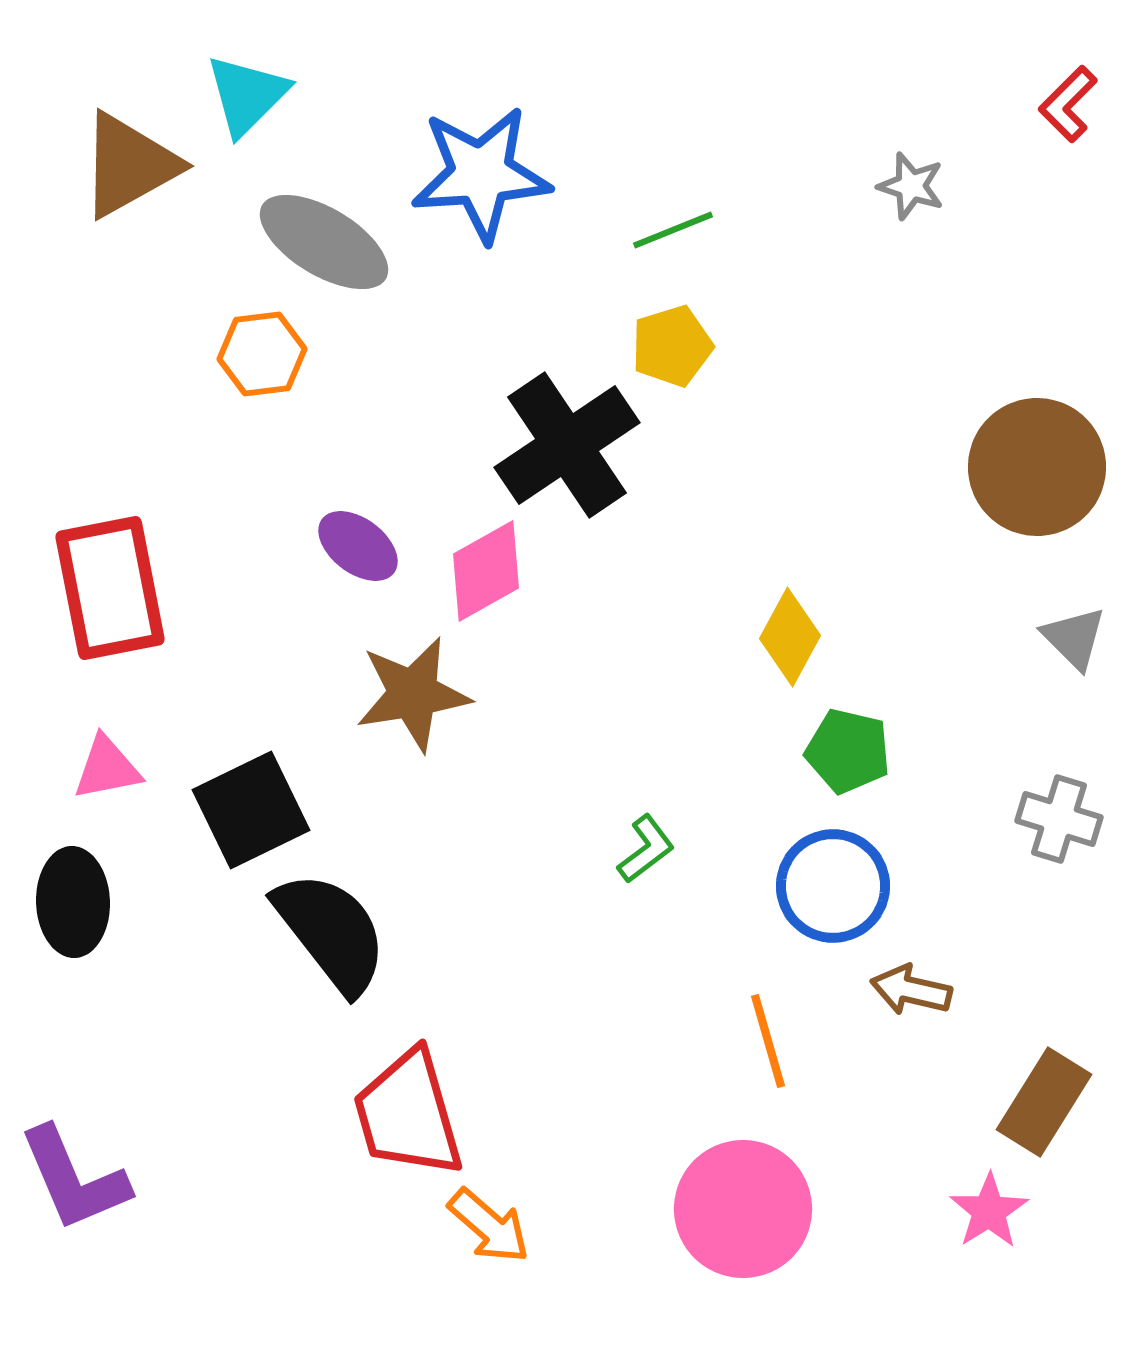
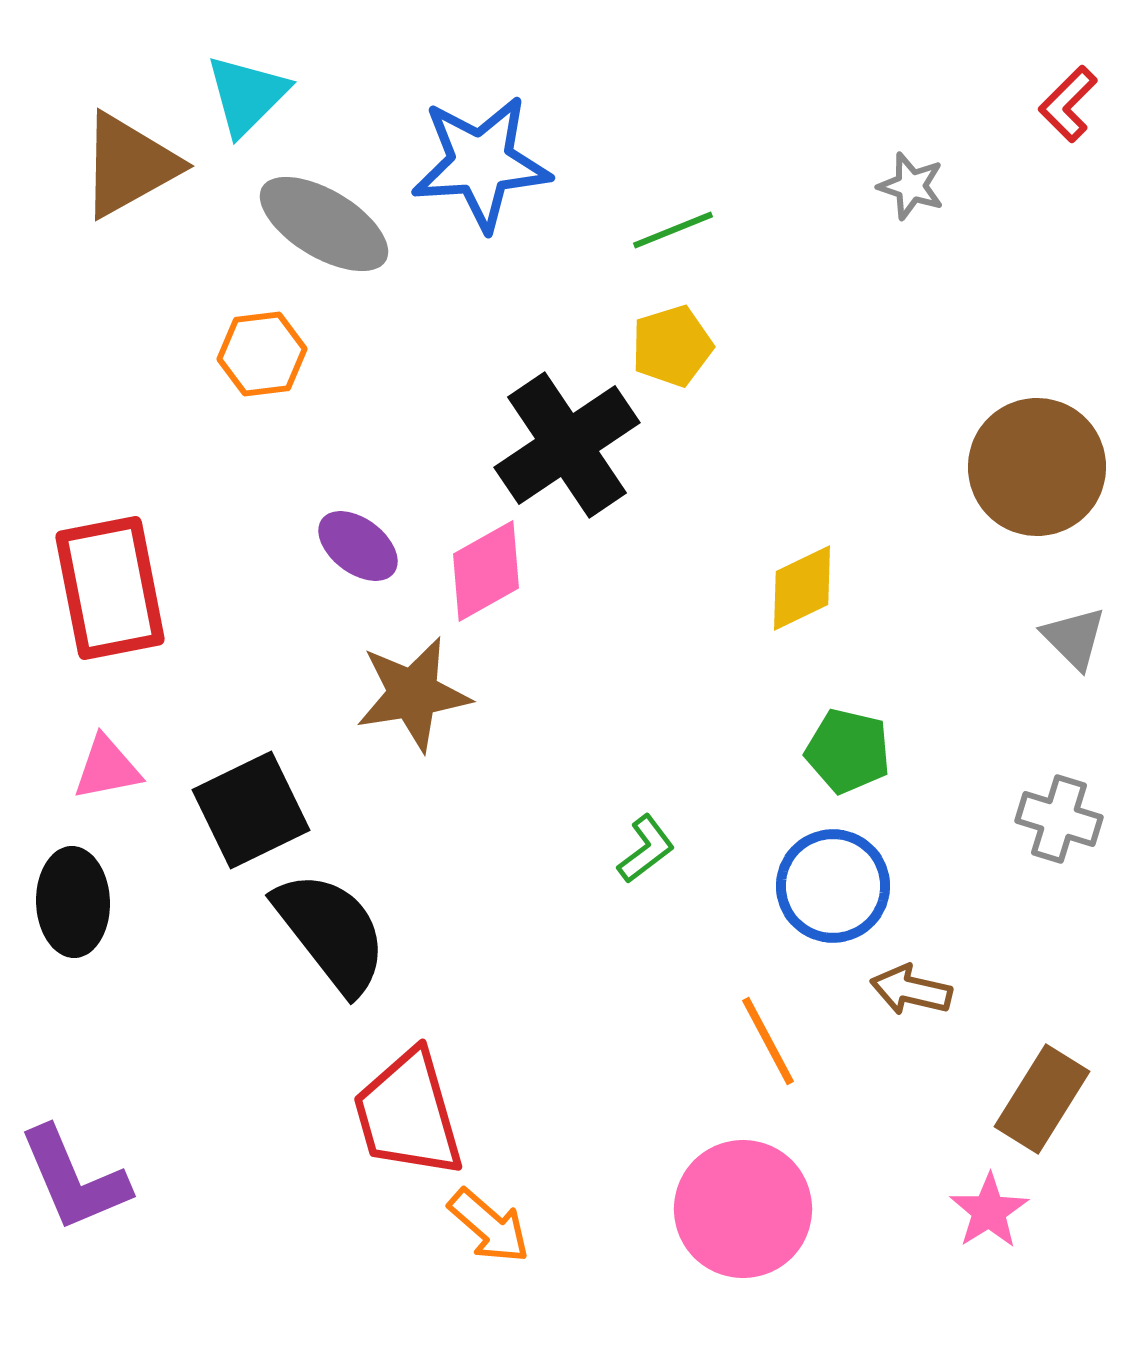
blue star: moved 11 px up
gray ellipse: moved 18 px up
yellow diamond: moved 12 px right, 49 px up; rotated 36 degrees clockwise
orange line: rotated 12 degrees counterclockwise
brown rectangle: moved 2 px left, 3 px up
